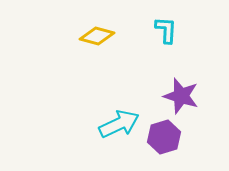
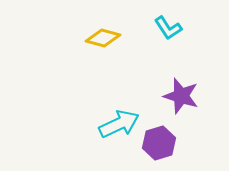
cyan L-shape: moved 2 px right, 2 px up; rotated 144 degrees clockwise
yellow diamond: moved 6 px right, 2 px down
purple hexagon: moved 5 px left, 6 px down
